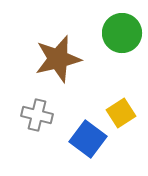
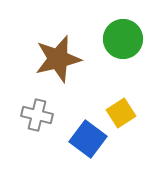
green circle: moved 1 px right, 6 px down
